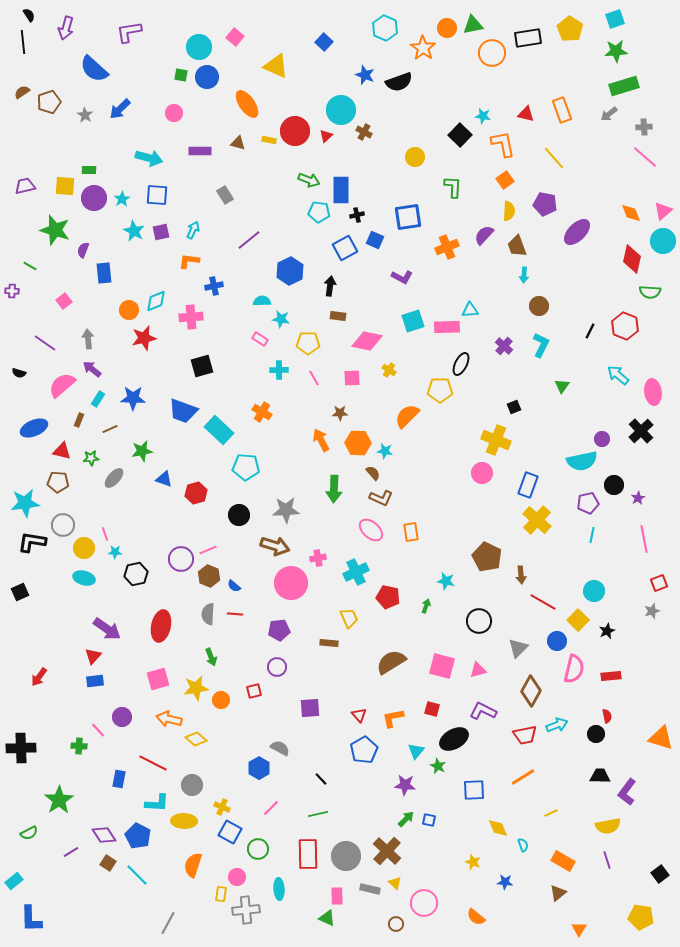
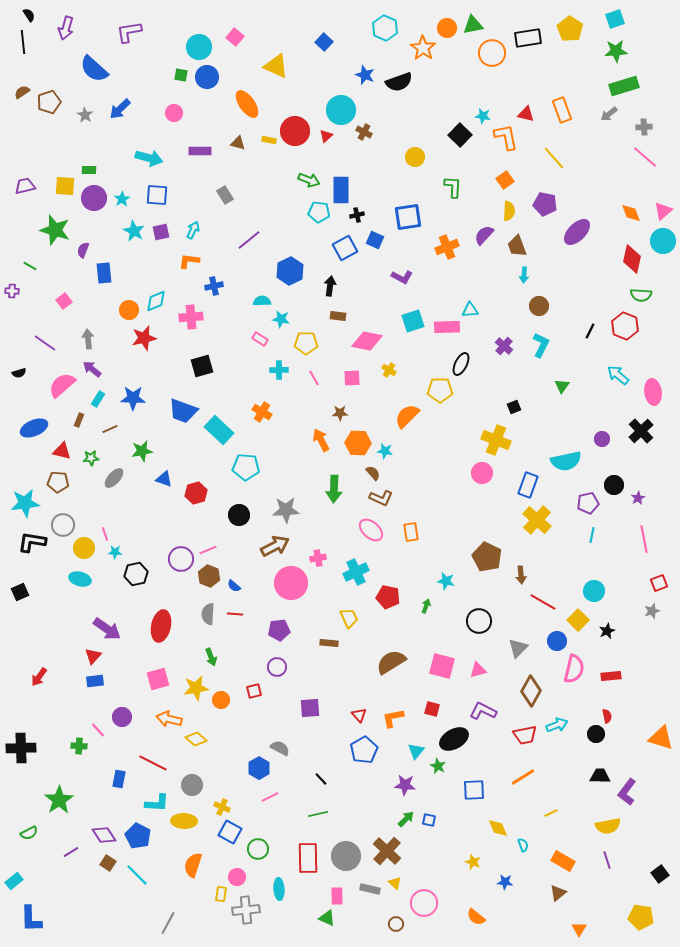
orange L-shape at (503, 144): moved 3 px right, 7 px up
green semicircle at (650, 292): moved 9 px left, 3 px down
yellow pentagon at (308, 343): moved 2 px left
black semicircle at (19, 373): rotated 32 degrees counterclockwise
cyan semicircle at (582, 461): moved 16 px left
brown arrow at (275, 546): rotated 44 degrees counterclockwise
cyan ellipse at (84, 578): moved 4 px left, 1 px down
pink line at (271, 808): moved 1 px left, 11 px up; rotated 18 degrees clockwise
red rectangle at (308, 854): moved 4 px down
